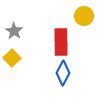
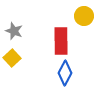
gray star: rotated 12 degrees counterclockwise
red rectangle: moved 1 px up
blue diamond: moved 2 px right
